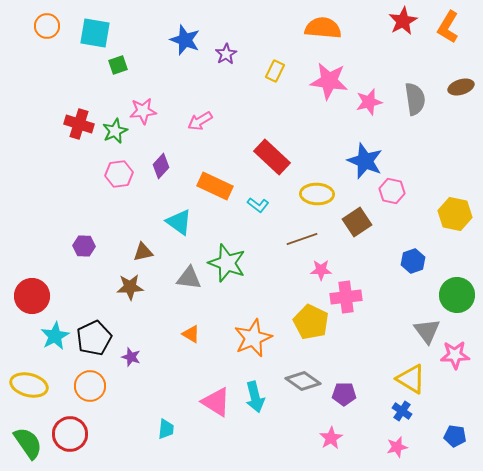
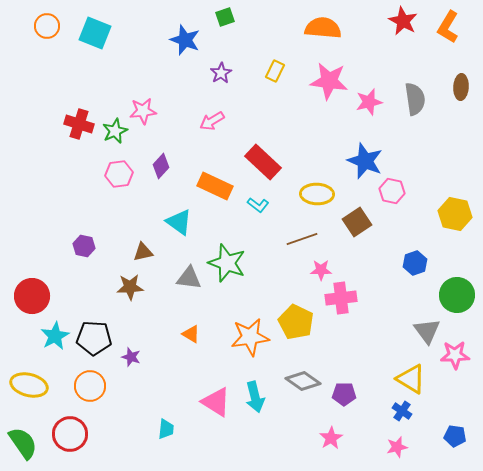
red star at (403, 21): rotated 16 degrees counterclockwise
cyan square at (95, 33): rotated 12 degrees clockwise
purple star at (226, 54): moved 5 px left, 19 px down
green square at (118, 65): moved 107 px right, 48 px up
brown ellipse at (461, 87): rotated 70 degrees counterclockwise
pink arrow at (200, 121): moved 12 px right
red rectangle at (272, 157): moved 9 px left, 5 px down
purple hexagon at (84, 246): rotated 10 degrees clockwise
blue hexagon at (413, 261): moved 2 px right, 2 px down
pink cross at (346, 297): moved 5 px left, 1 px down
yellow pentagon at (311, 322): moved 15 px left
black pentagon at (94, 338): rotated 28 degrees clockwise
orange star at (253, 338): moved 3 px left, 1 px up; rotated 15 degrees clockwise
green semicircle at (28, 443): moved 5 px left
